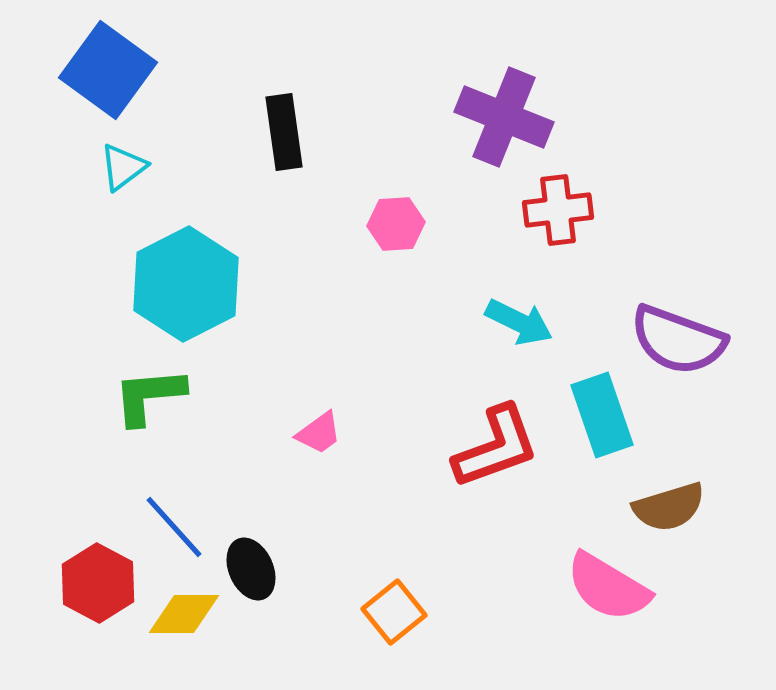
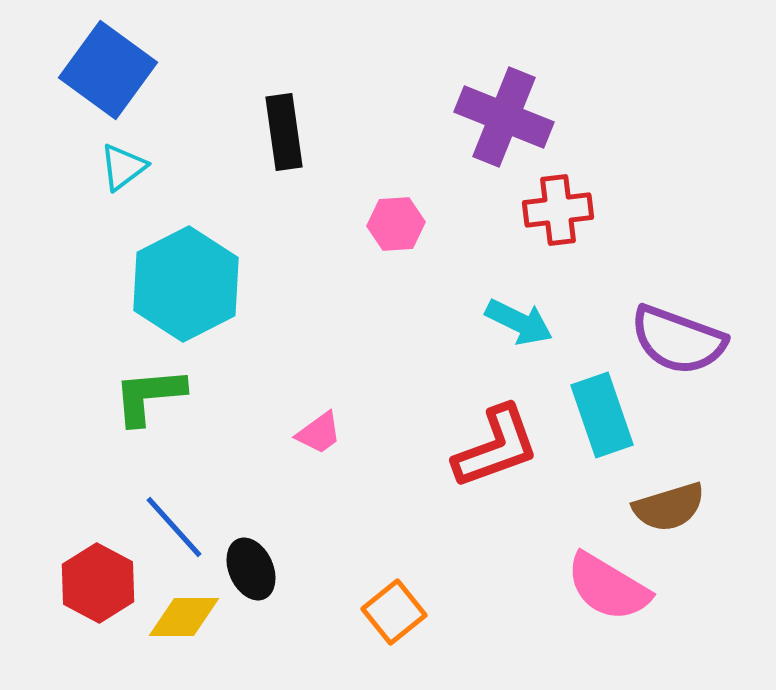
yellow diamond: moved 3 px down
